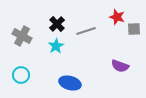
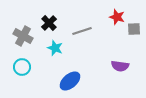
black cross: moved 8 px left, 1 px up
gray line: moved 4 px left
gray cross: moved 1 px right
cyan star: moved 1 px left, 2 px down; rotated 21 degrees counterclockwise
purple semicircle: rotated 12 degrees counterclockwise
cyan circle: moved 1 px right, 8 px up
blue ellipse: moved 2 px up; rotated 55 degrees counterclockwise
